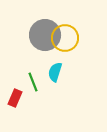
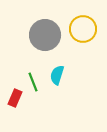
yellow circle: moved 18 px right, 9 px up
cyan semicircle: moved 2 px right, 3 px down
